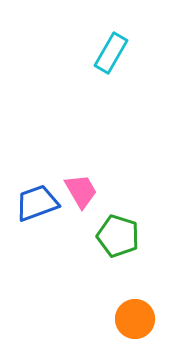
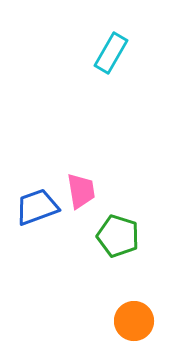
pink trapezoid: rotated 21 degrees clockwise
blue trapezoid: moved 4 px down
orange circle: moved 1 px left, 2 px down
